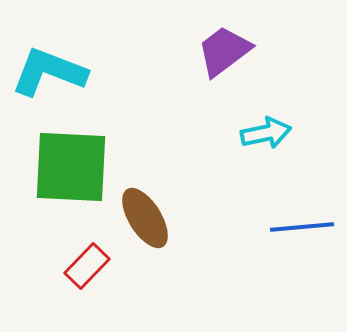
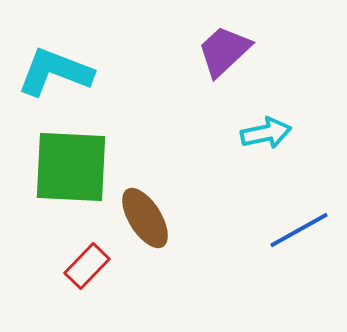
purple trapezoid: rotated 6 degrees counterclockwise
cyan L-shape: moved 6 px right
blue line: moved 3 px left, 3 px down; rotated 24 degrees counterclockwise
